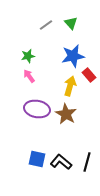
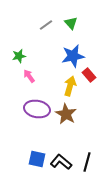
green star: moved 9 px left
